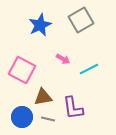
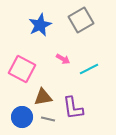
pink square: moved 1 px up
